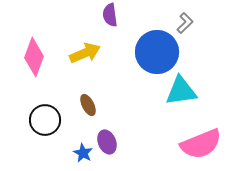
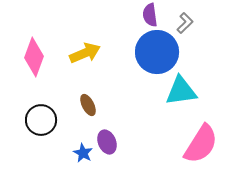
purple semicircle: moved 40 px right
black circle: moved 4 px left
pink semicircle: rotated 36 degrees counterclockwise
